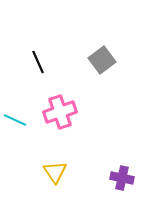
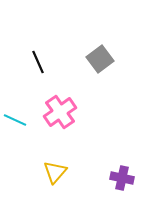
gray square: moved 2 px left, 1 px up
pink cross: rotated 16 degrees counterclockwise
yellow triangle: rotated 15 degrees clockwise
